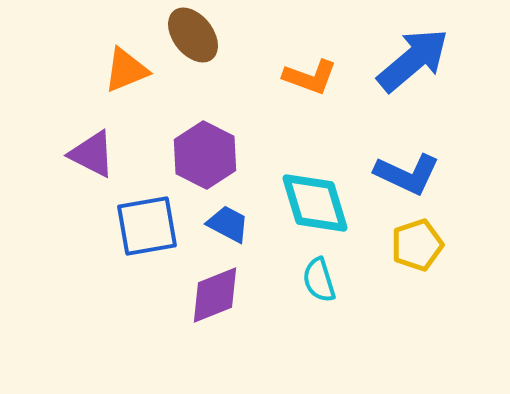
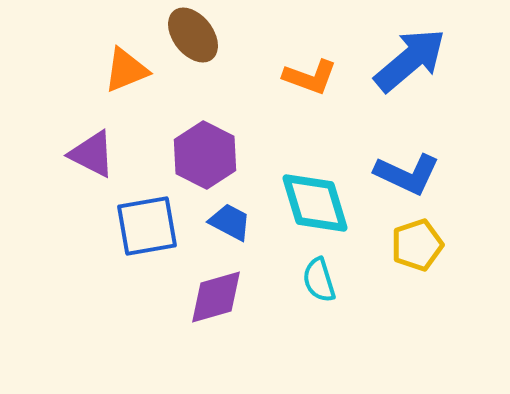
blue arrow: moved 3 px left
blue trapezoid: moved 2 px right, 2 px up
purple diamond: moved 1 px right, 2 px down; rotated 6 degrees clockwise
